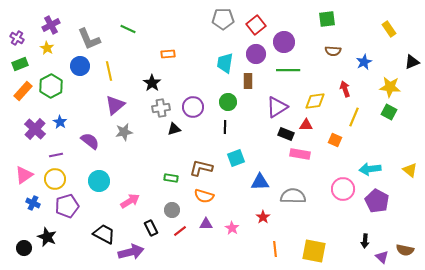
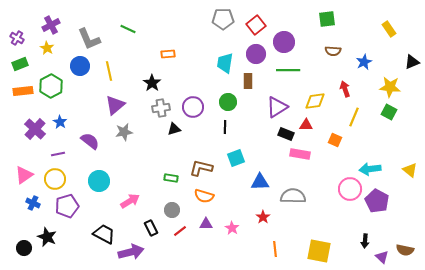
orange rectangle at (23, 91): rotated 42 degrees clockwise
purple line at (56, 155): moved 2 px right, 1 px up
pink circle at (343, 189): moved 7 px right
yellow square at (314, 251): moved 5 px right
